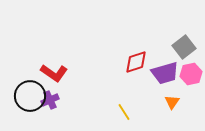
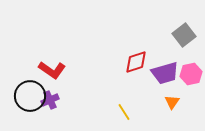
gray square: moved 12 px up
red L-shape: moved 2 px left, 3 px up
